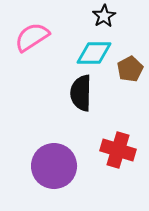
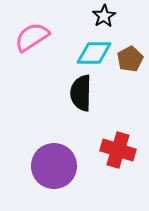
brown pentagon: moved 10 px up
